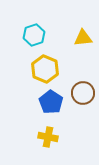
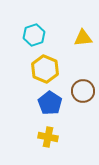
brown circle: moved 2 px up
blue pentagon: moved 1 px left, 1 px down
